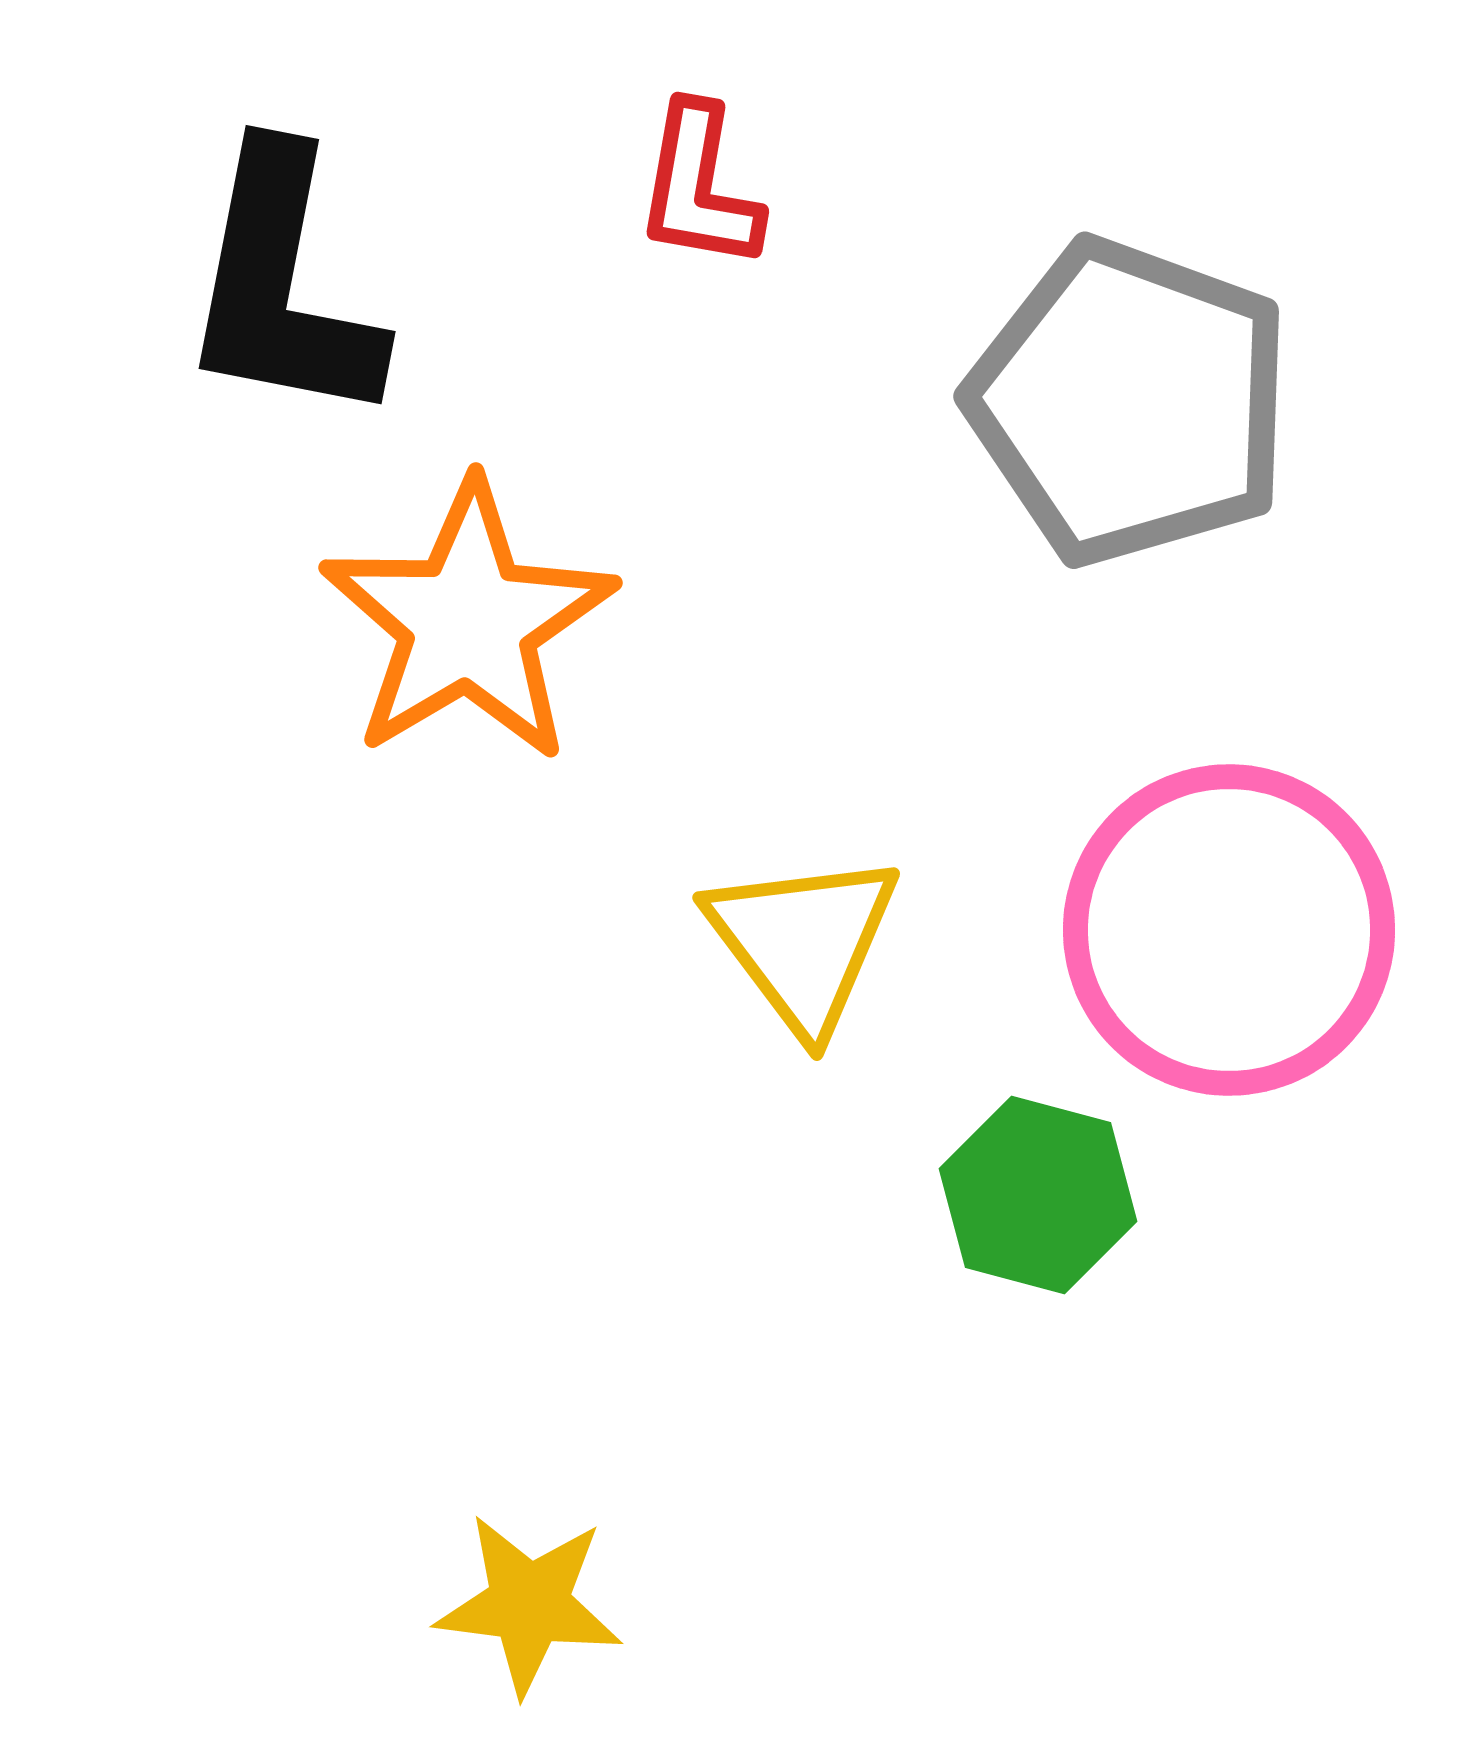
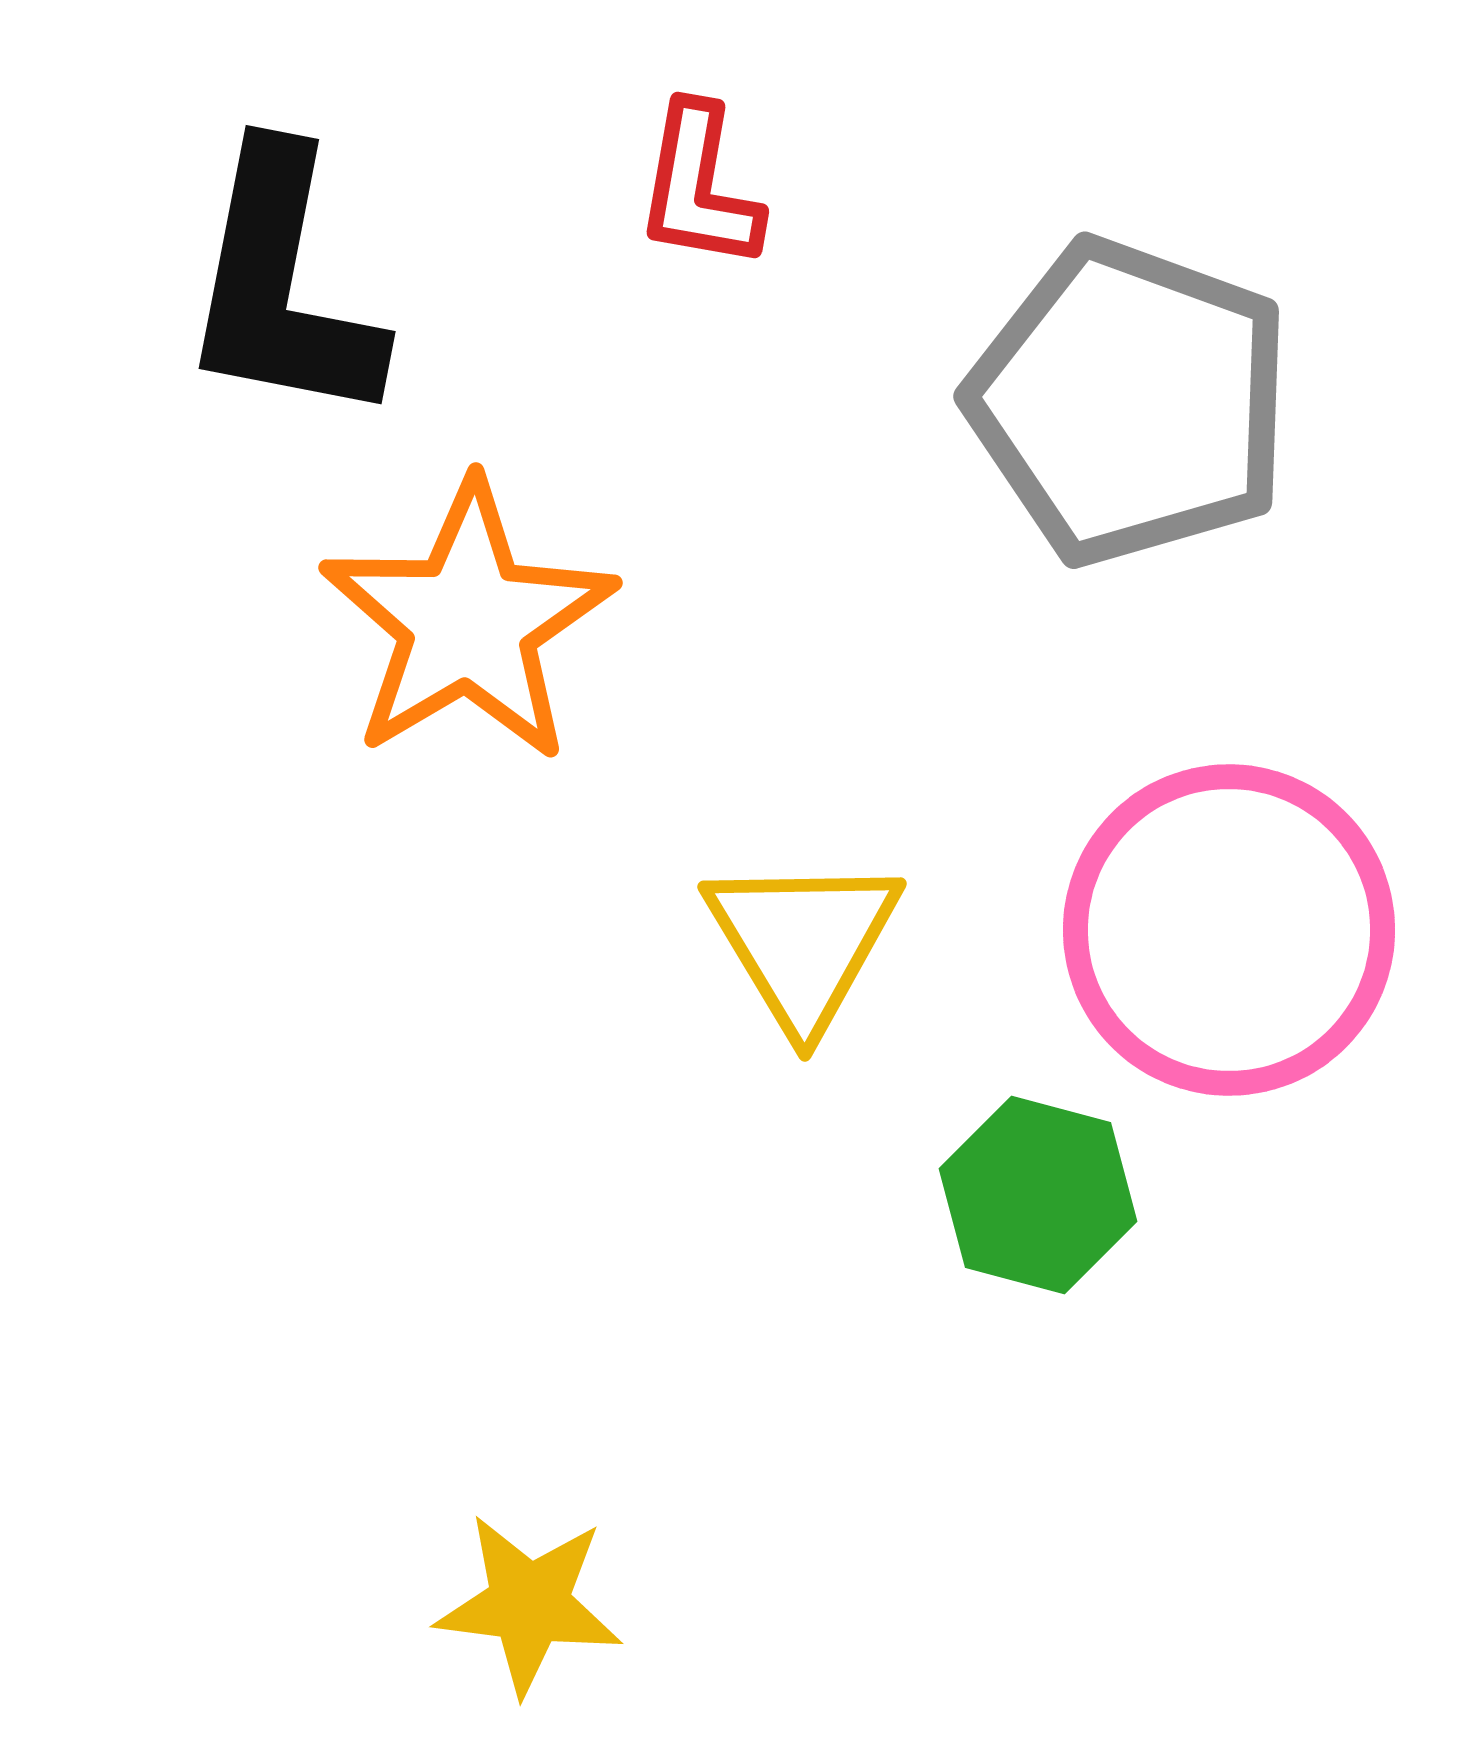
yellow triangle: rotated 6 degrees clockwise
